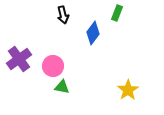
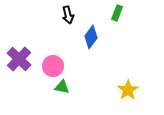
black arrow: moved 5 px right
blue diamond: moved 2 px left, 4 px down
purple cross: rotated 10 degrees counterclockwise
